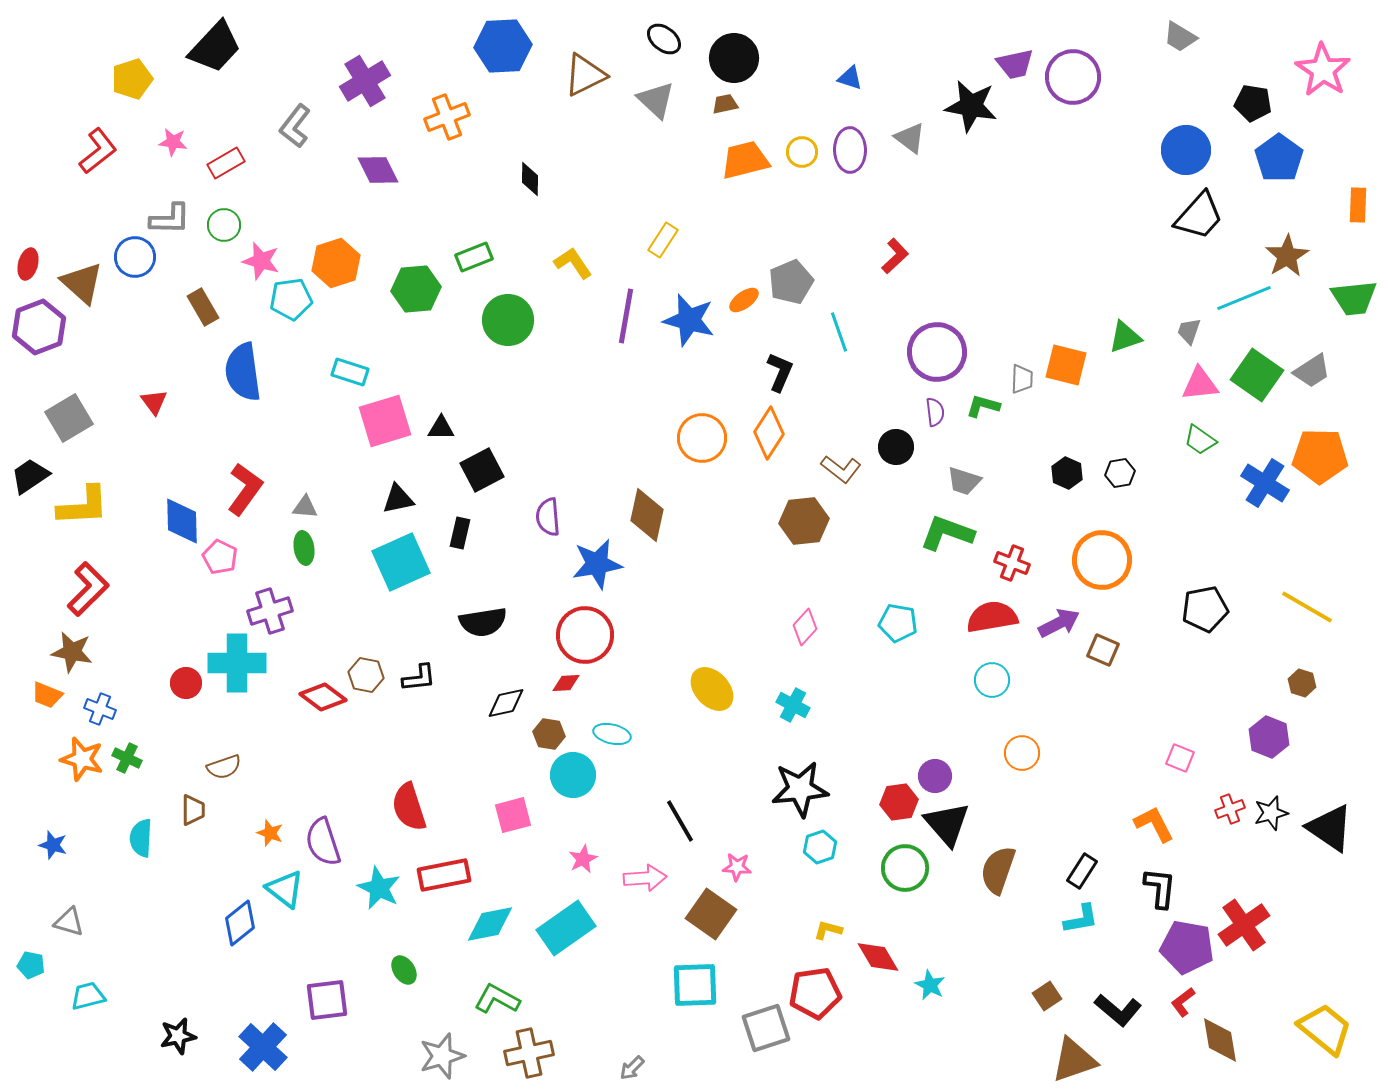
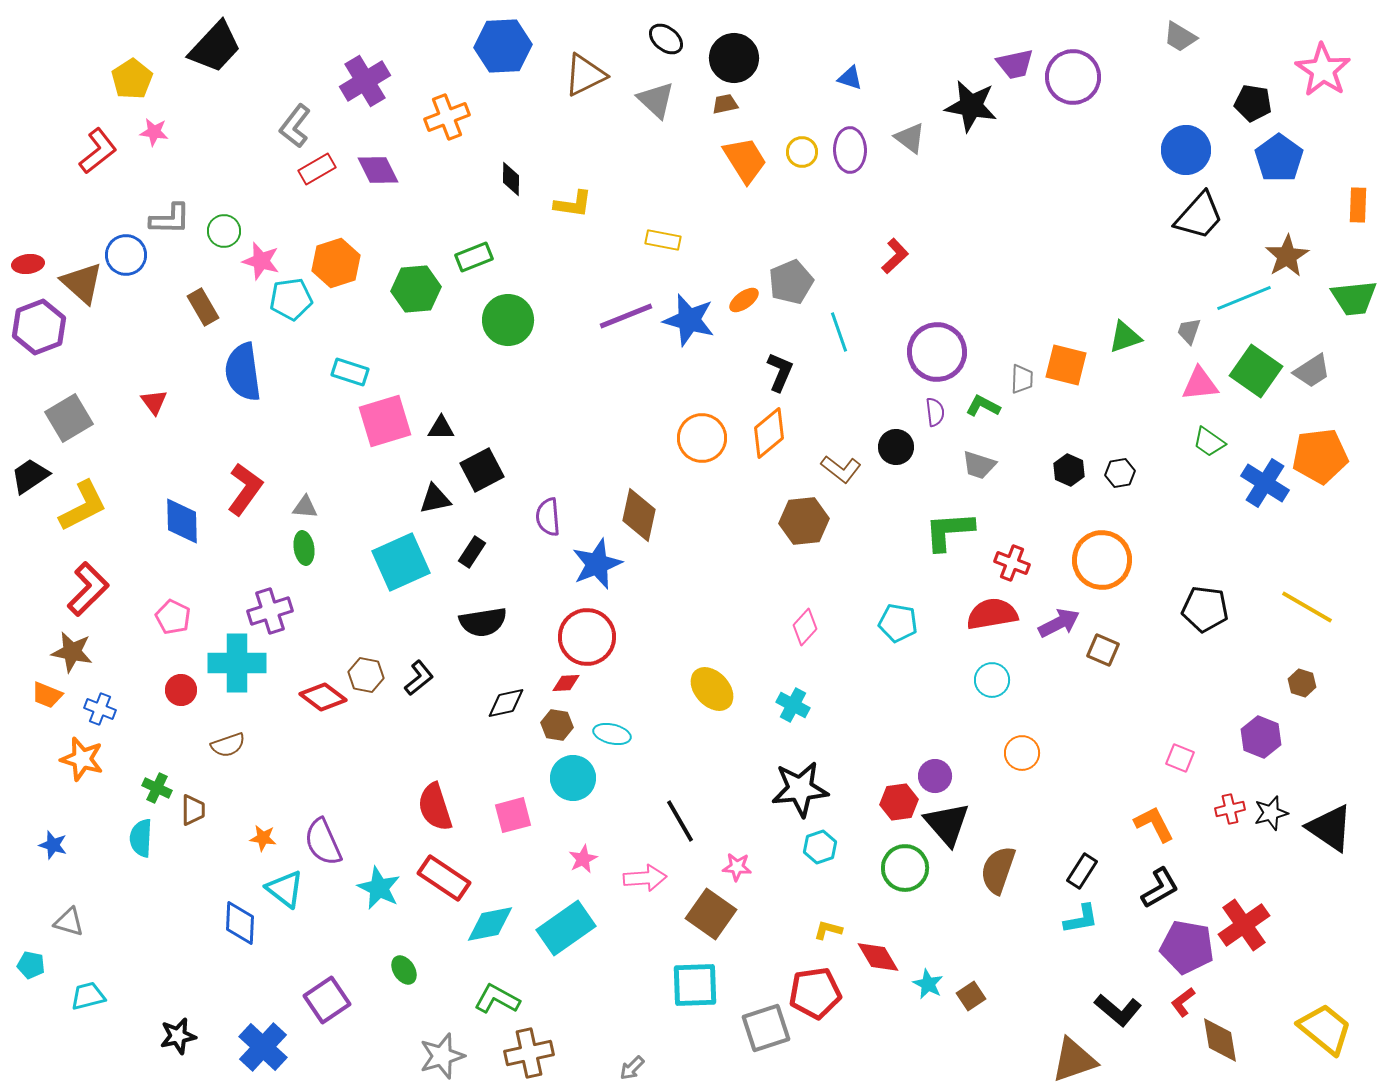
black ellipse at (664, 39): moved 2 px right
yellow pentagon at (132, 79): rotated 15 degrees counterclockwise
pink star at (173, 142): moved 19 px left, 10 px up
orange trapezoid at (745, 160): rotated 72 degrees clockwise
red rectangle at (226, 163): moved 91 px right, 6 px down
black diamond at (530, 179): moved 19 px left
green circle at (224, 225): moved 6 px down
yellow rectangle at (663, 240): rotated 68 degrees clockwise
blue circle at (135, 257): moved 9 px left, 2 px up
yellow L-shape at (573, 263): moved 59 px up; rotated 132 degrees clockwise
red ellipse at (28, 264): rotated 68 degrees clockwise
purple line at (626, 316): rotated 58 degrees clockwise
green square at (1257, 375): moved 1 px left, 4 px up
green L-shape at (983, 406): rotated 12 degrees clockwise
orange diamond at (769, 433): rotated 18 degrees clockwise
green trapezoid at (1200, 440): moved 9 px right, 2 px down
orange pentagon at (1320, 456): rotated 8 degrees counterclockwise
black hexagon at (1067, 473): moved 2 px right, 3 px up
gray trapezoid at (964, 481): moved 15 px right, 16 px up
black triangle at (398, 499): moved 37 px right
yellow L-shape at (83, 506): rotated 24 degrees counterclockwise
brown diamond at (647, 515): moved 8 px left
black rectangle at (460, 533): moved 12 px right, 19 px down; rotated 20 degrees clockwise
green L-shape at (947, 533): moved 2 px right, 2 px up; rotated 24 degrees counterclockwise
pink pentagon at (220, 557): moved 47 px left, 60 px down
blue star at (597, 564): rotated 12 degrees counterclockwise
black pentagon at (1205, 609): rotated 18 degrees clockwise
red semicircle at (992, 617): moved 3 px up
red circle at (585, 635): moved 2 px right, 2 px down
black L-shape at (419, 678): rotated 33 degrees counterclockwise
red circle at (186, 683): moved 5 px left, 7 px down
brown hexagon at (549, 734): moved 8 px right, 9 px up
purple hexagon at (1269, 737): moved 8 px left
green cross at (127, 758): moved 30 px right, 30 px down
brown semicircle at (224, 767): moved 4 px right, 22 px up
cyan circle at (573, 775): moved 3 px down
red semicircle at (409, 807): moved 26 px right
red cross at (1230, 809): rotated 8 degrees clockwise
orange star at (270, 833): moved 7 px left, 5 px down; rotated 12 degrees counterclockwise
purple semicircle at (323, 842): rotated 6 degrees counterclockwise
red rectangle at (444, 875): moved 3 px down; rotated 45 degrees clockwise
black L-shape at (1160, 888): rotated 54 degrees clockwise
blue diamond at (240, 923): rotated 48 degrees counterclockwise
cyan star at (930, 985): moved 2 px left, 1 px up
brown square at (1047, 996): moved 76 px left
purple square at (327, 1000): rotated 27 degrees counterclockwise
